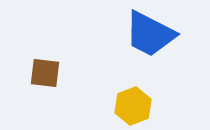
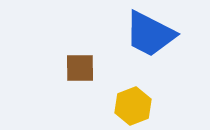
brown square: moved 35 px right, 5 px up; rotated 8 degrees counterclockwise
